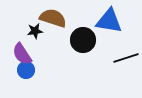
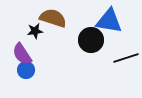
black circle: moved 8 px right
